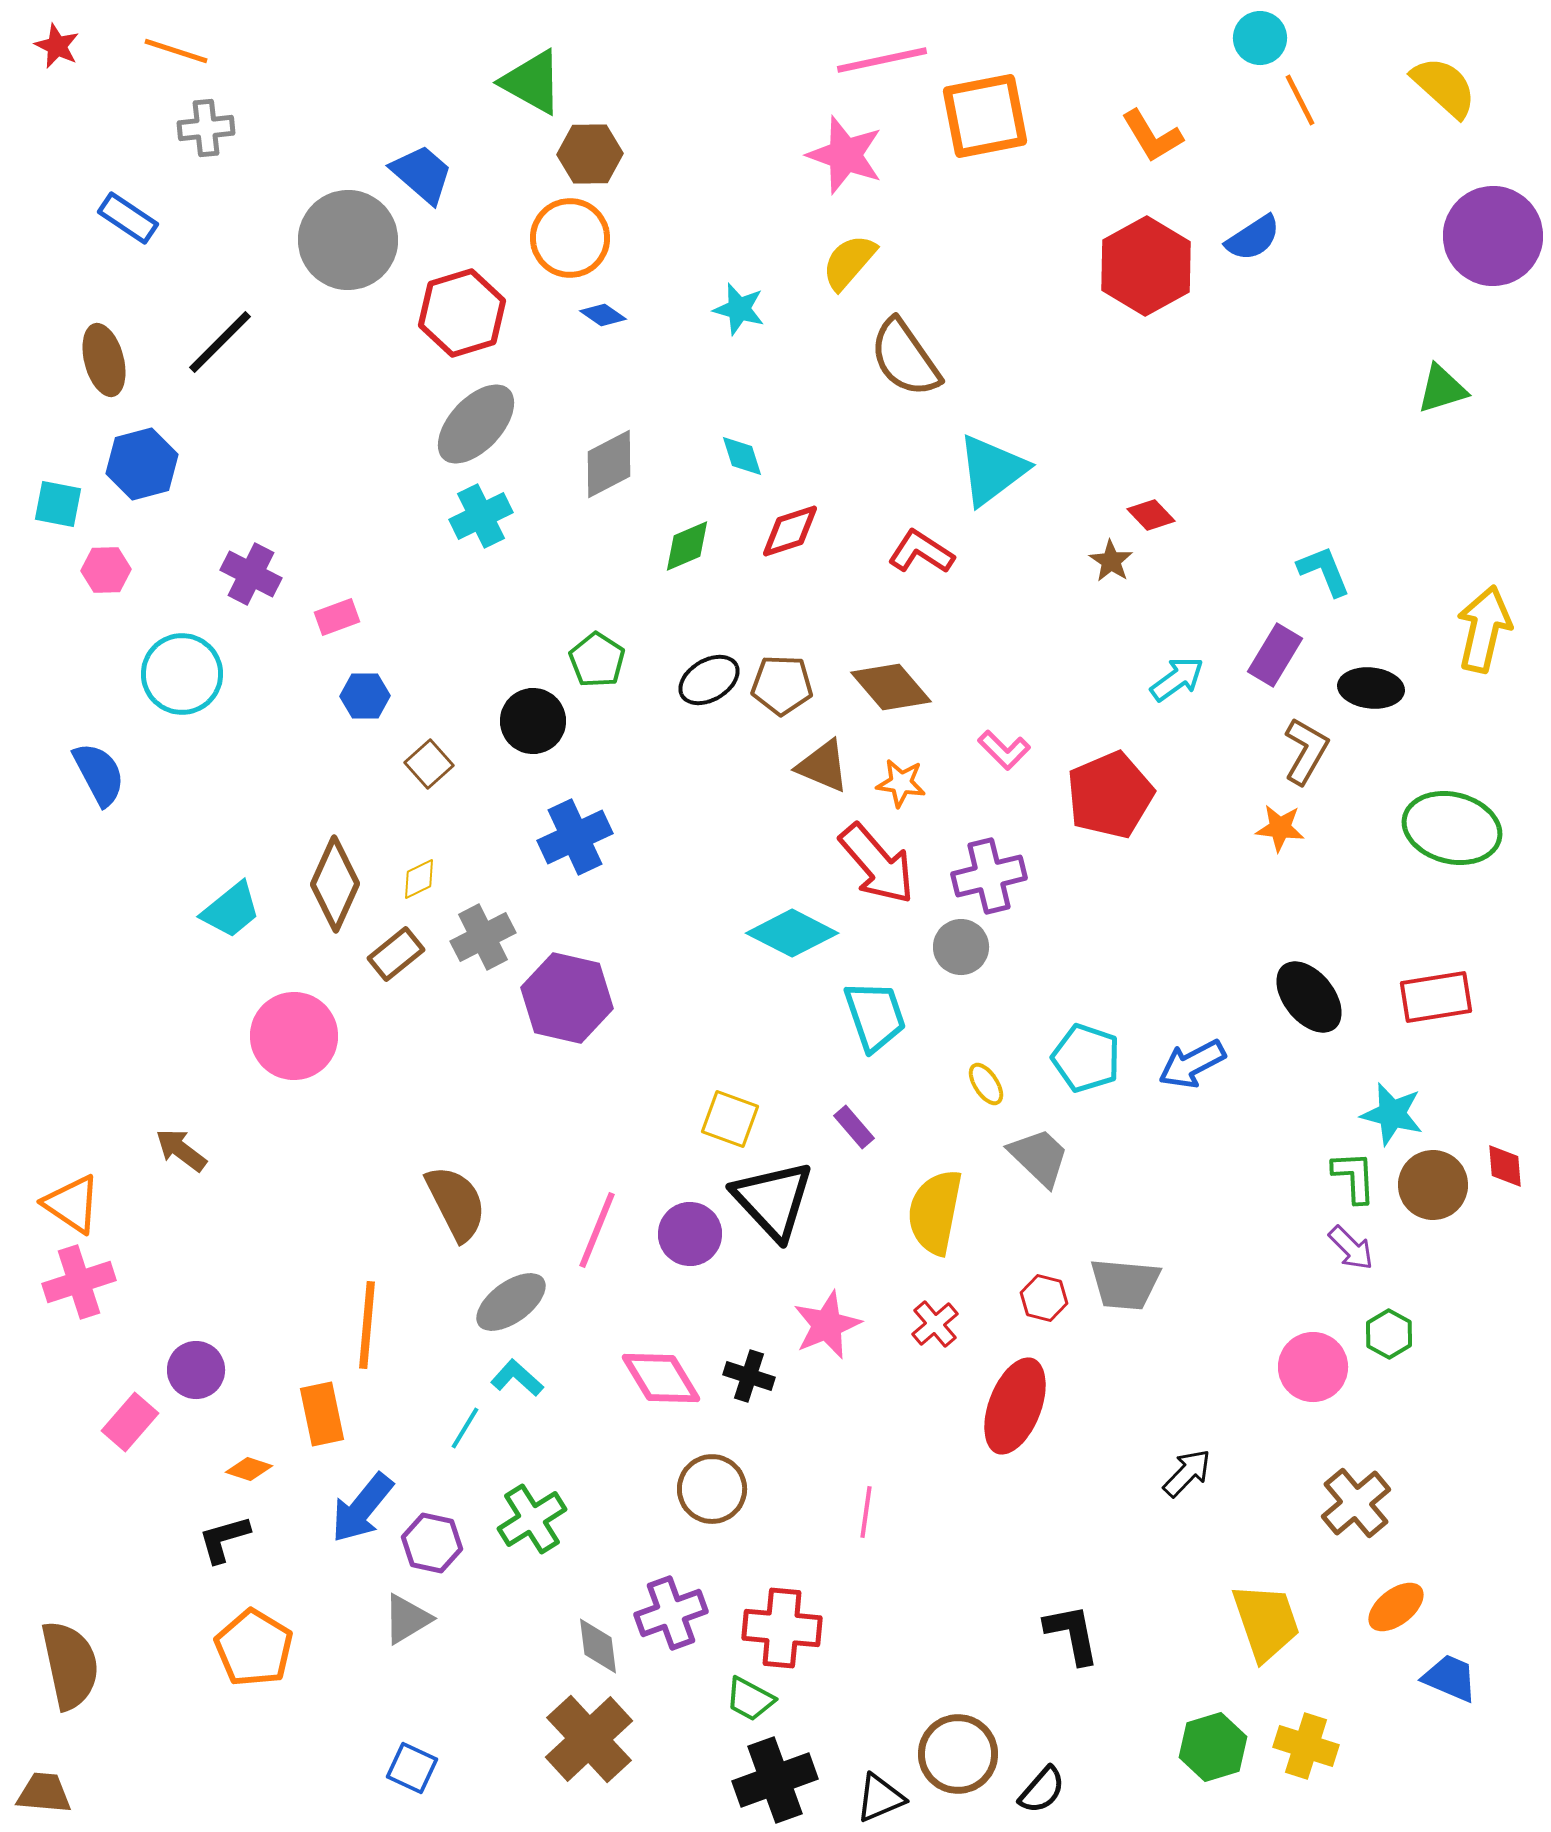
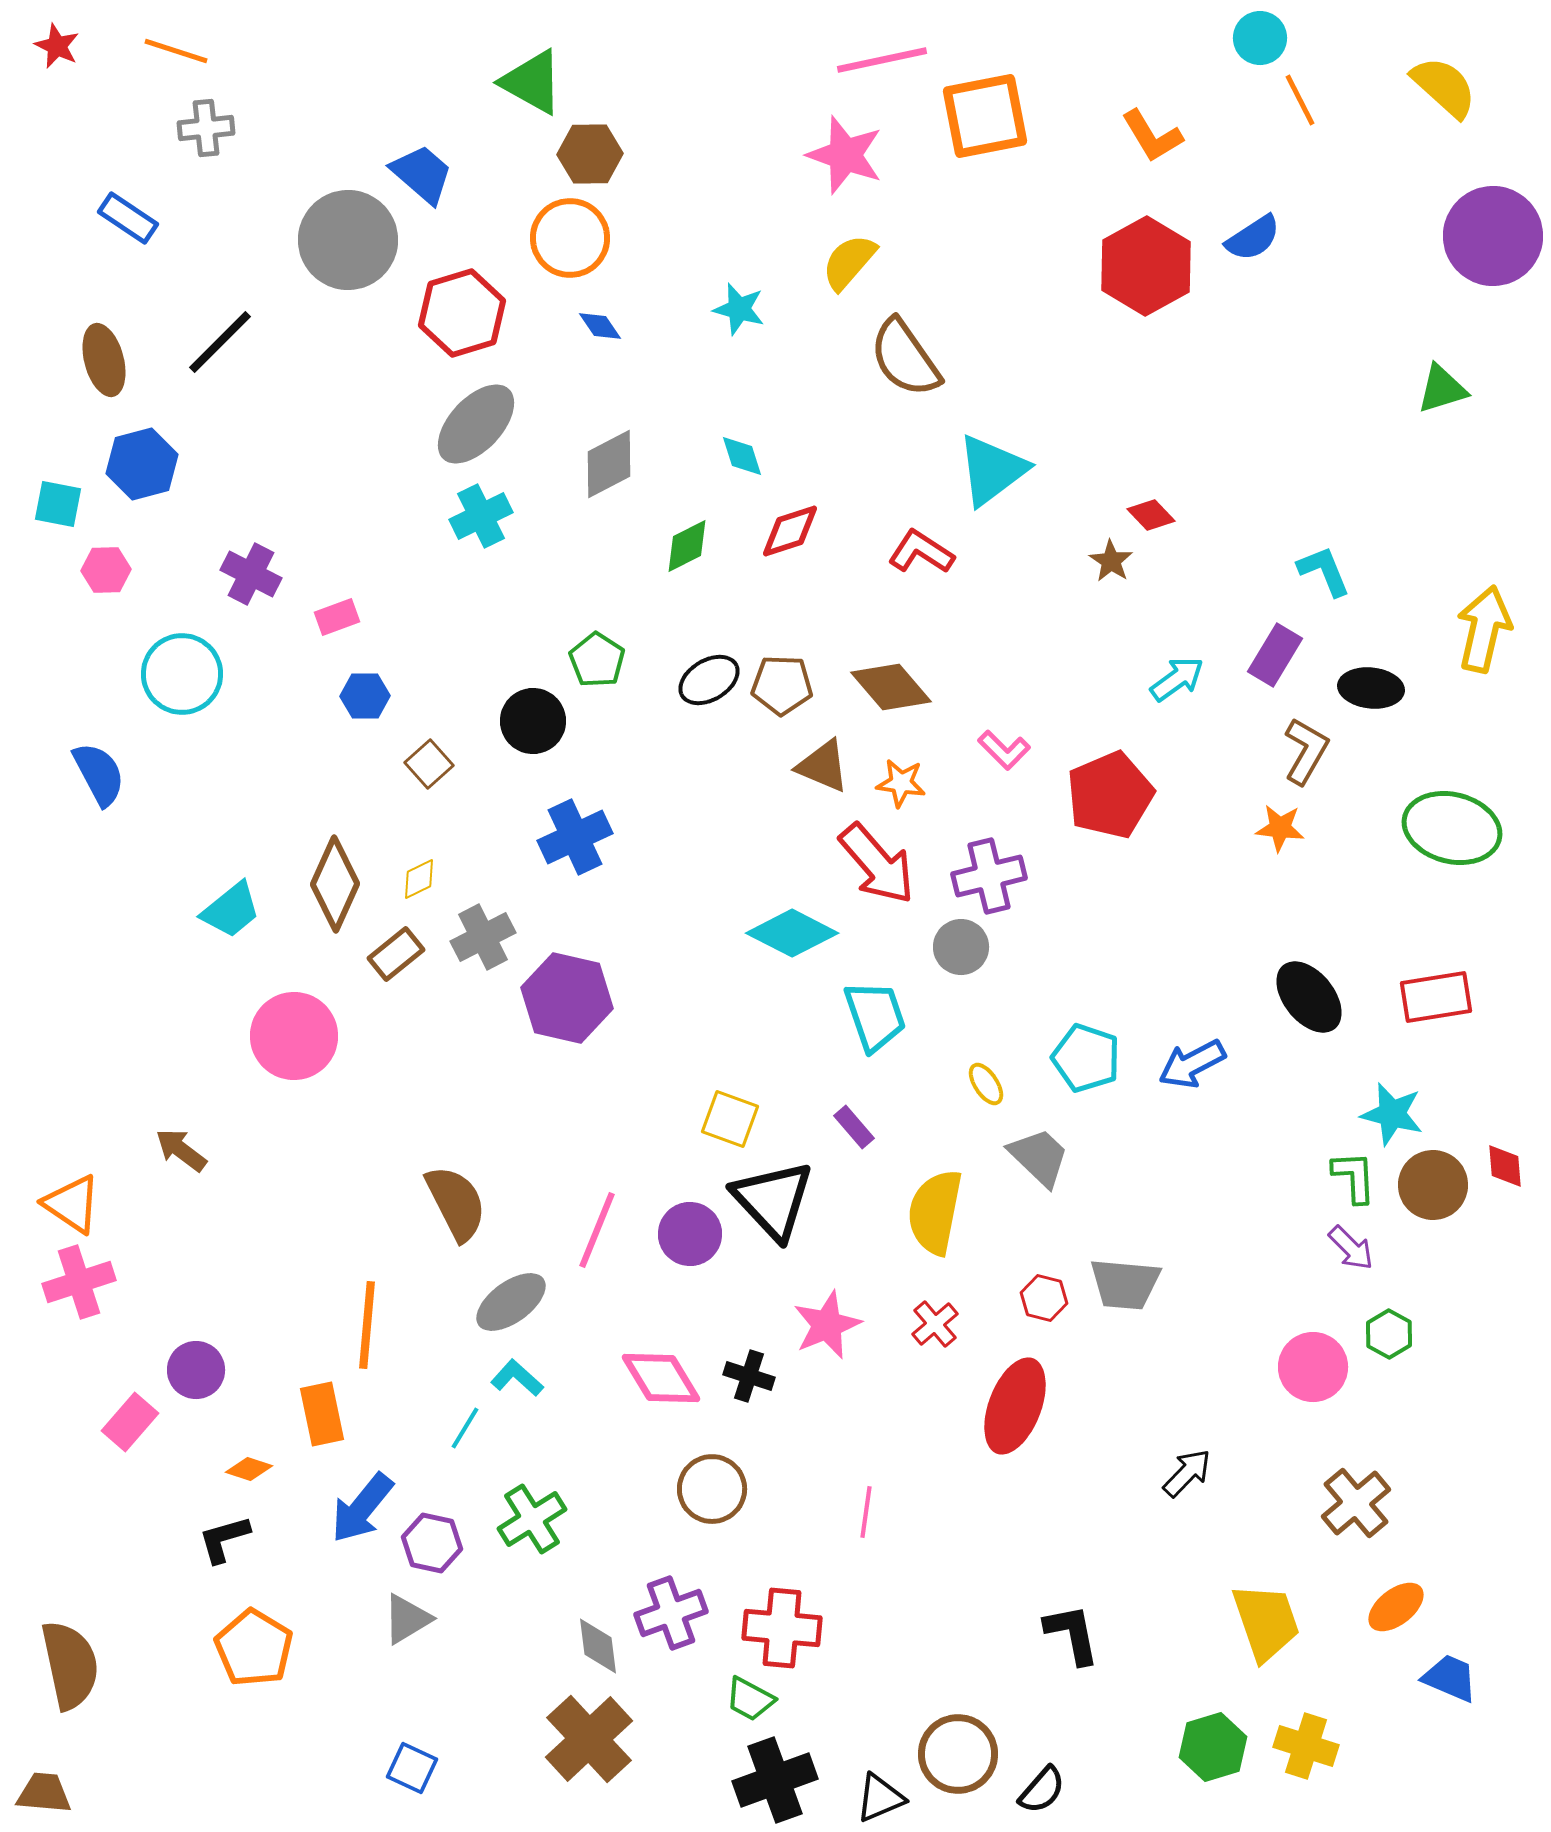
blue diamond at (603, 315): moved 3 px left, 11 px down; rotated 21 degrees clockwise
green diamond at (687, 546): rotated 4 degrees counterclockwise
